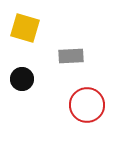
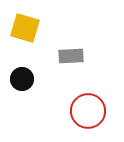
red circle: moved 1 px right, 6 px down
